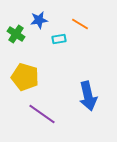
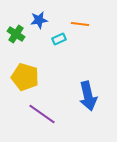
orange line: rotated 24 degrees counterclockwise
cyan rectangle: rotated 16 degrees counterclockwise
